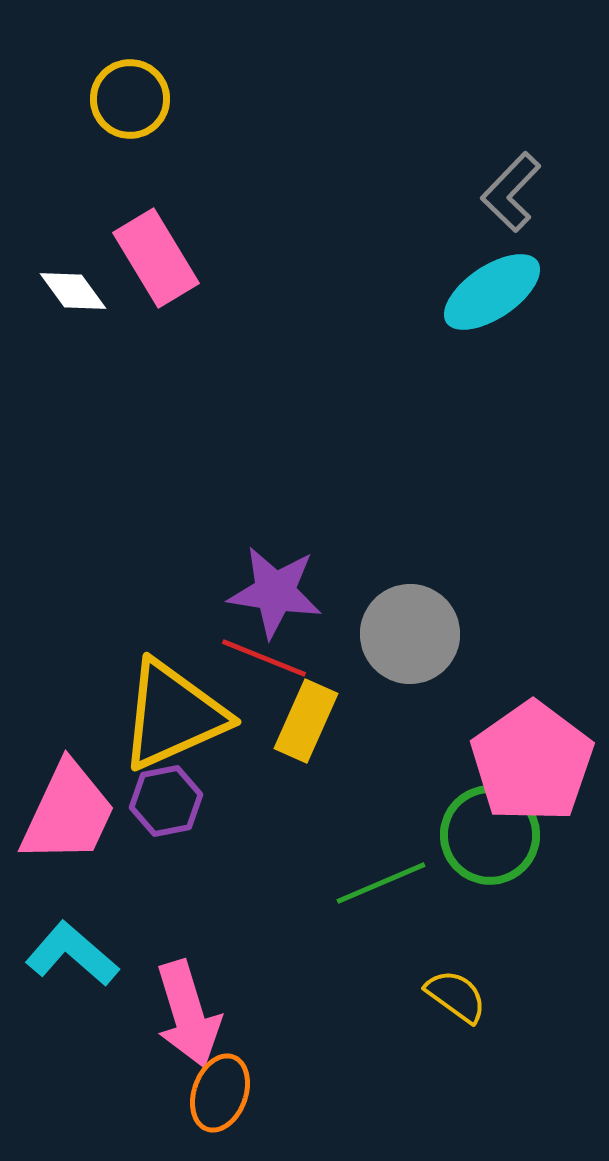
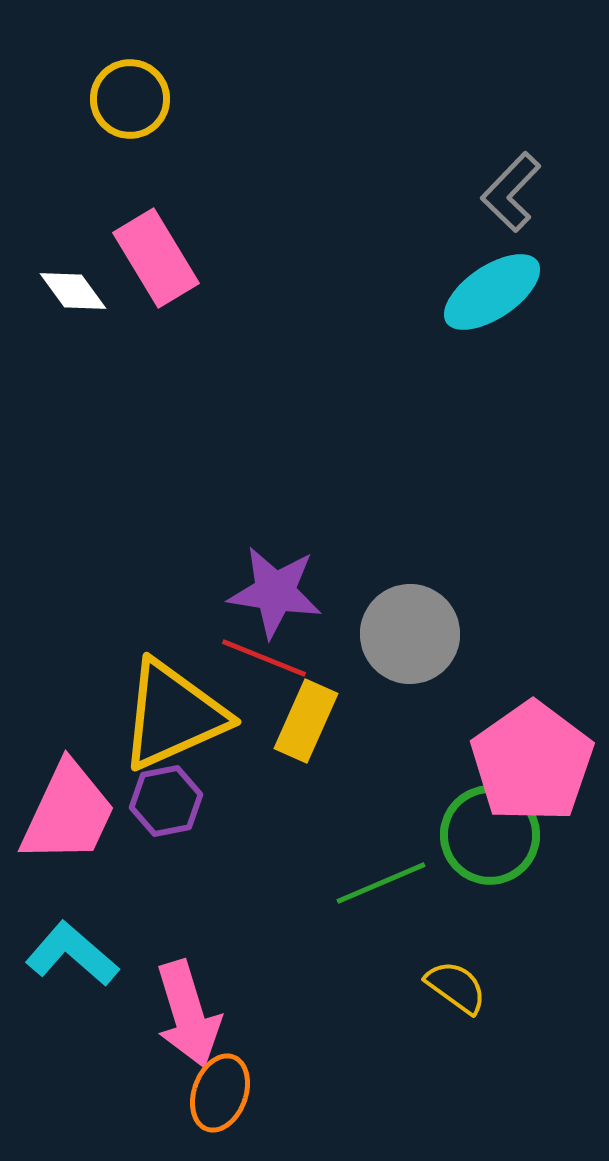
yellow semicircle: moved 9 px up
